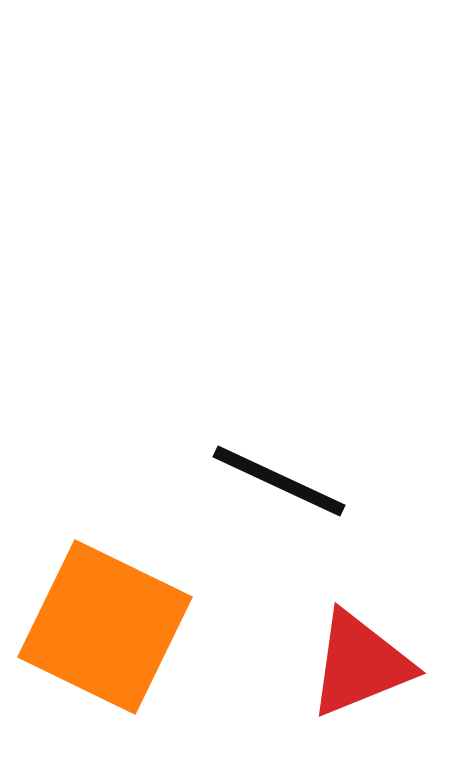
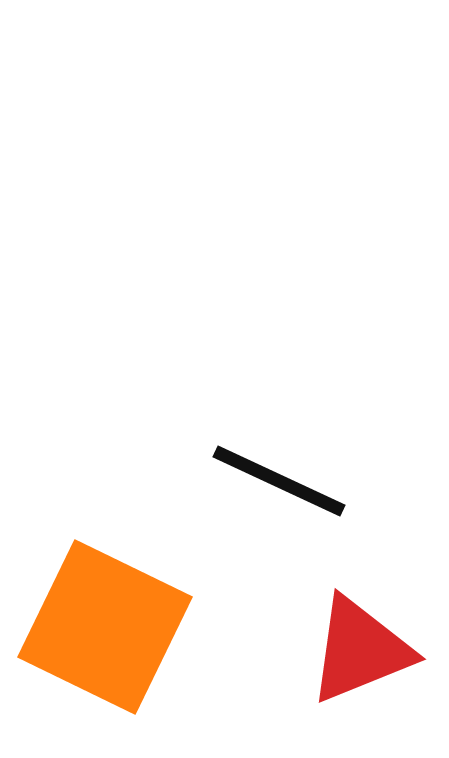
red triangle: moved 14 px up
